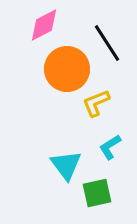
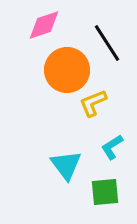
pink diamond: rotated 9 degrees clockwise
orange circle: moved 1 px down
yellow L-shape: moved 3 px left
cyan L-shape: moved 2 px right
green square: moved 8 px right, 1 px up; rotated 8 degrees clockwise
